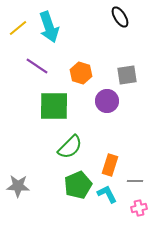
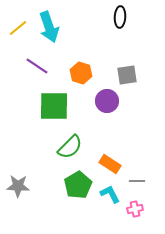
black ellipse: rotated 35 degrees clockwise
orange rectangle: moved 1 px up; rotated 75 degrees counterclockwise
gray line: moved 2 px right
green pentagon: rotated 8 degrees counterclockwise
cyan L-shape: moved 3 px right
pink cross: moved 4 px left, 1 px down
